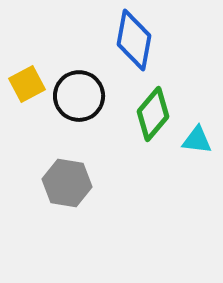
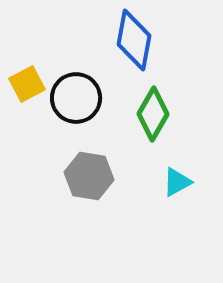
black circle: moved 3 px left, 2 px down
green diamond: rotated 10 degrees counterclockwise
cyan triangle: moved 20 px left, 42 px down; rotated 36 degrees counterclockwise
gray hexagon: moved 22 px right, 7 px up
